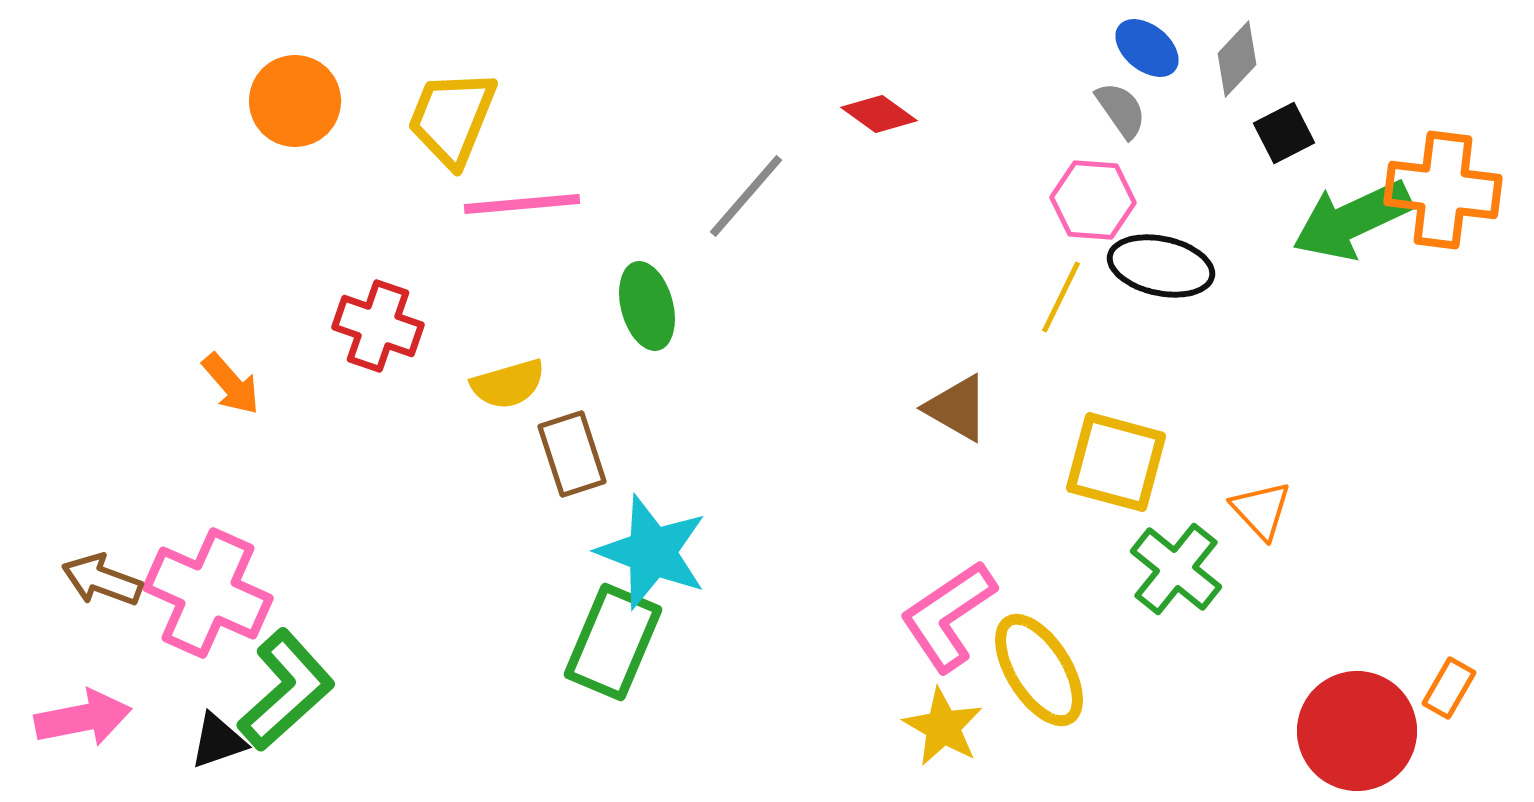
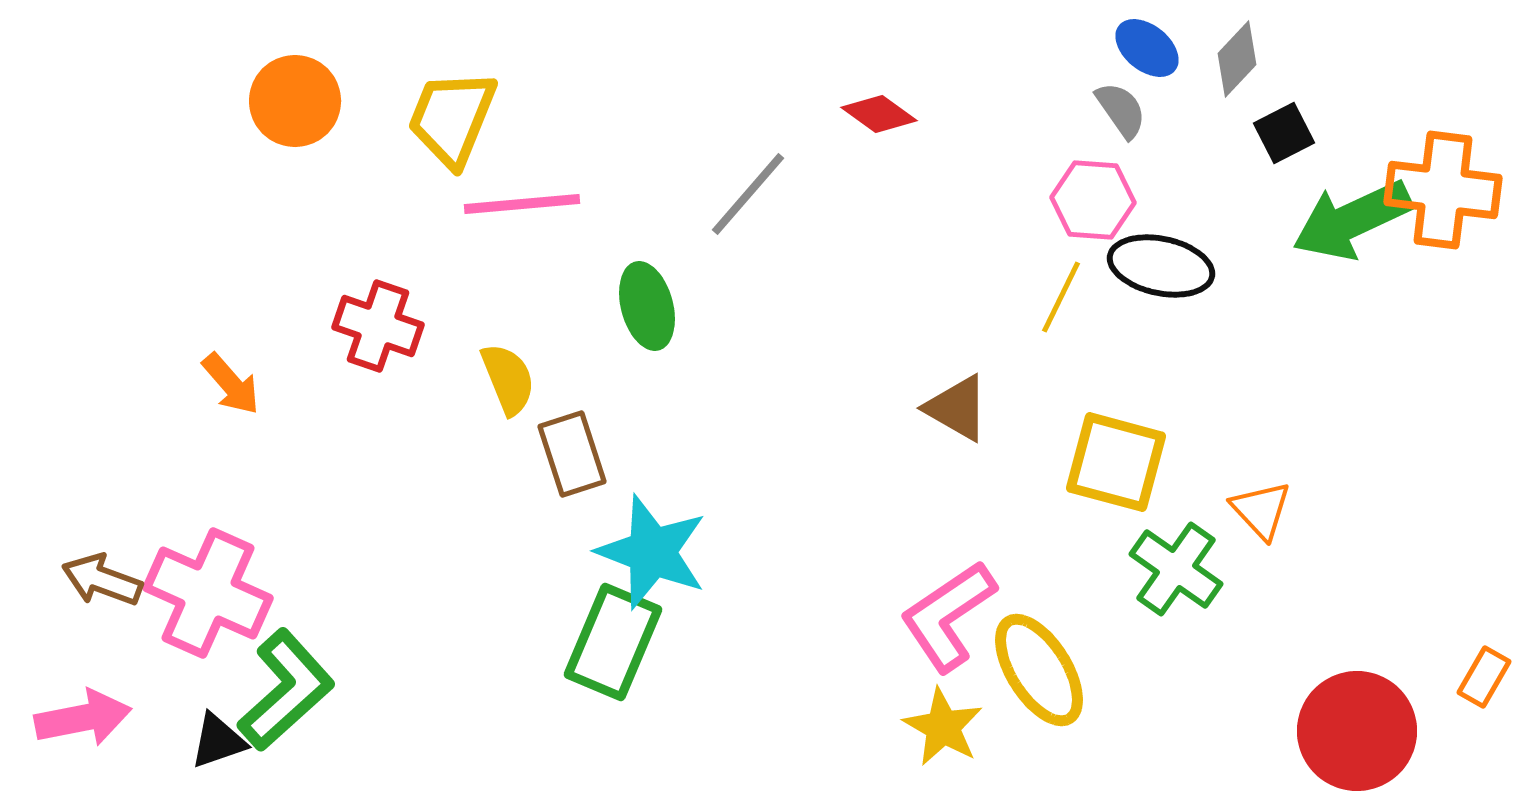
gray line: moved 2 px right, 2 px up
yellow semicircle: moved 5 px up; rotated 96 degrees counterclockwise
green cross: rotated 4 degrees counterclockwise
orange rectangle: moved 35 px right, 11 px up
